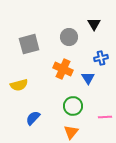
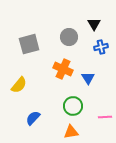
blue cross: moved 11 px up
yellow semicircle: rotated 36 degrees counterclockwise
orange triangle: rotated 42 degrees clockwise
